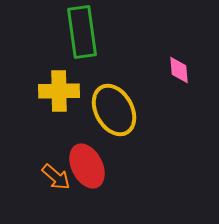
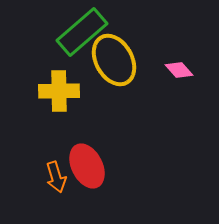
green rectangle: rotated 57 degrees clockwise
pink diamond: rotated 36 degrees counterclockwise
yellow ellipse: moved 50 px up
orange arrow: rotated 32 degrees clockwise
